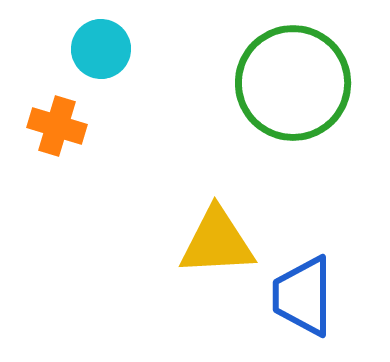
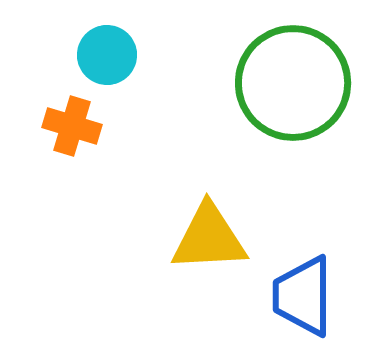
cyan circle: moved 6 px right, 6 px down
orange cross: moved 15 px right
yellow triangle: moved 8 px left, 4 px up
